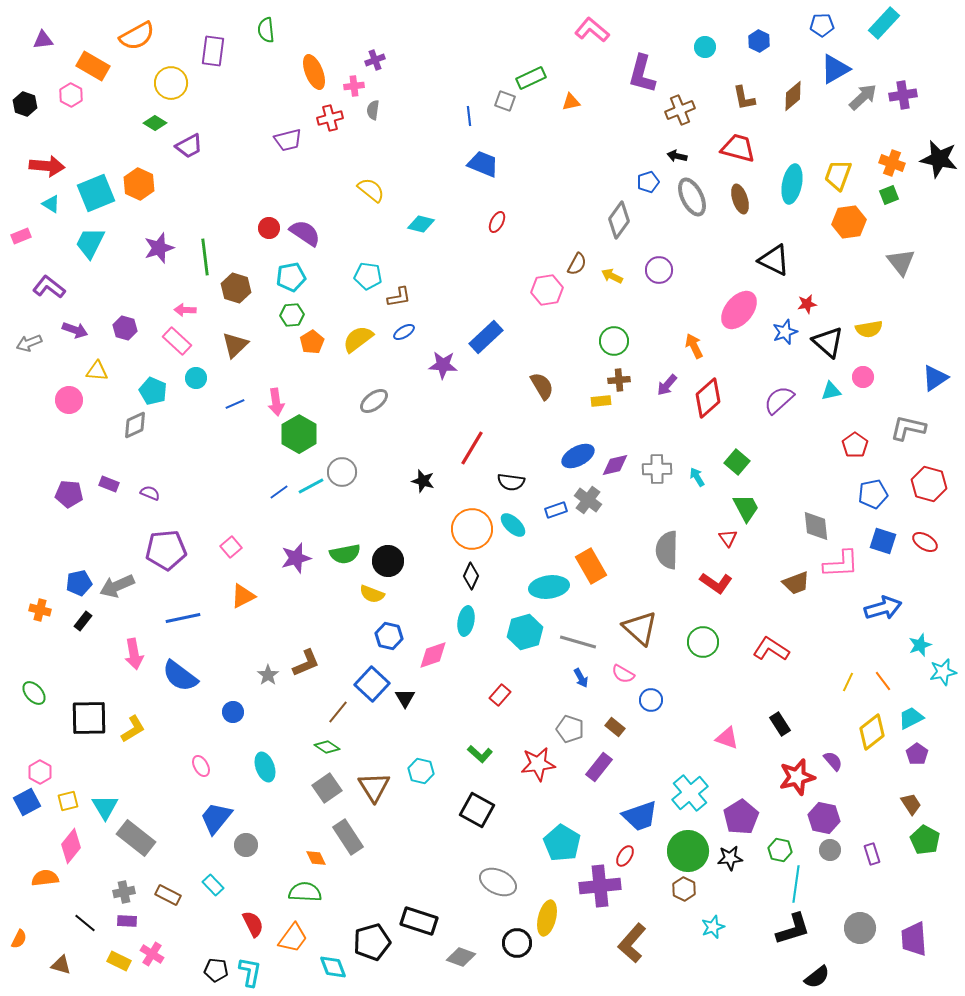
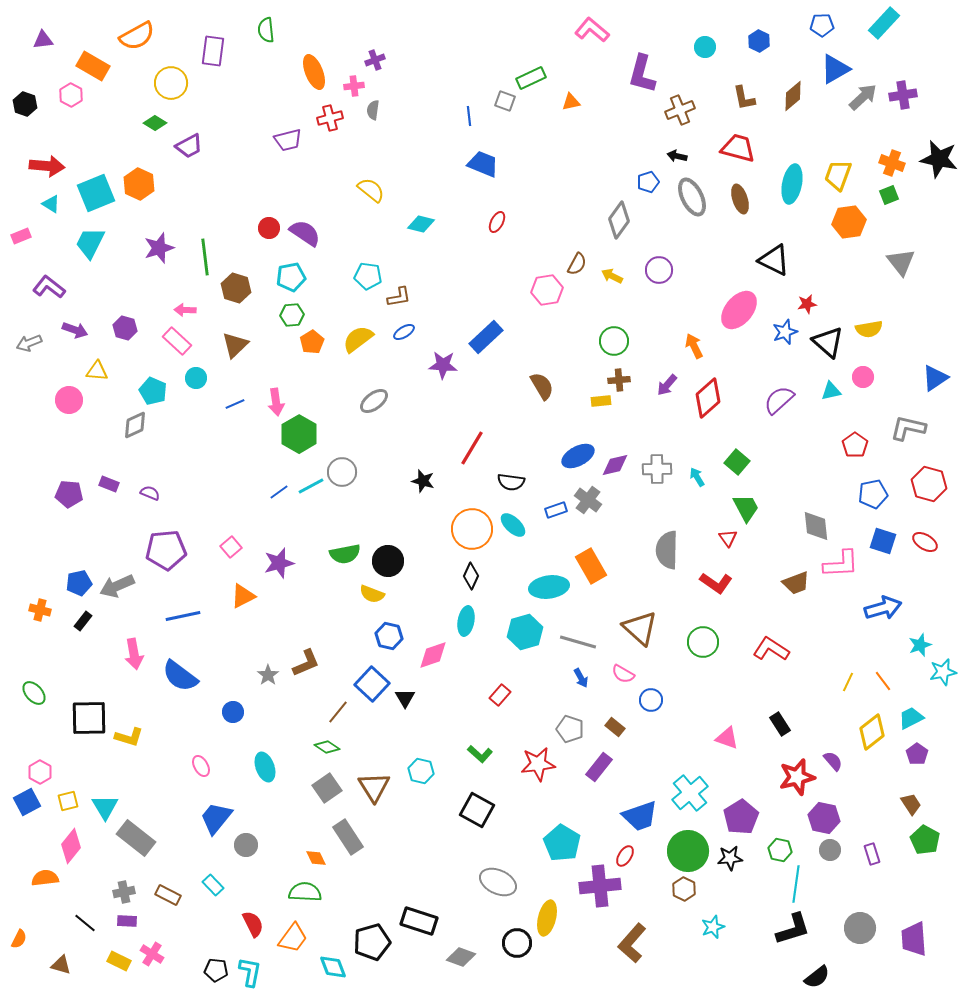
purple star at (296, 558): moved 17 px left, 5 px down
blue line at (183, 618): moved 2 px up
yellow L-shape at (133, 729): moved 4 px left, 8 px down; rotated 48 degrees clockwise
